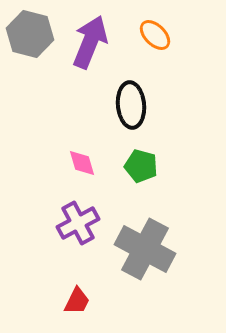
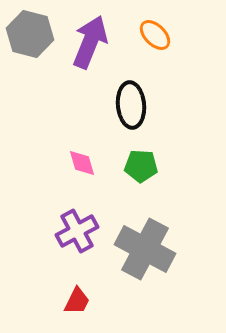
green pentagon: rotated 12 degrees counterclockwise
purple cross: moved 1 px left, 8 px down
